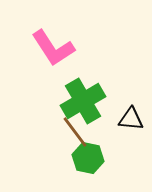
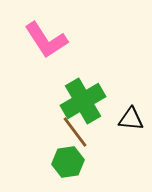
pink L-shape: moved 7 px left, 8 px up
green hexagon: moved 20 px left, 4 px down; rotated 20 degrees counterclockwise
